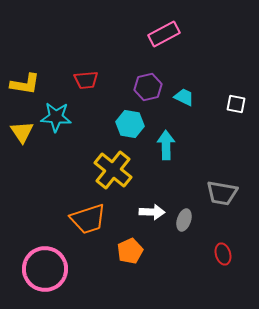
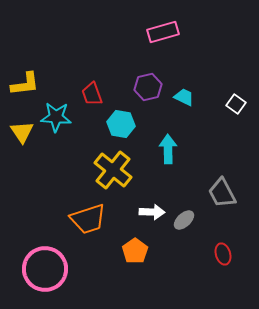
pink rectangle: moved 1 px left, 2 px up; rotated 12 degrees clockwise
red trapezoid: moved 6 px right, 14 px down; rotated 75 degrees clockwise
yellow L-shape: rotated 16 degrees counterclockwise
white square: rotated 24 degrees clockwise
cyan hexagon: moved 9 px left
cyan arrow: moved 2 px right, 4 px down
gray trapezoid: rotated 52 degrees clockwise
gray ellipse: rotated 30 degrees clockwise
orange pentagon: moved 5 px right; rotated 10 degrees counterclockwise
